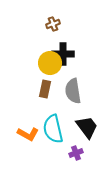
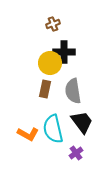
black cross: moved 1 px right, 2 px up
black trapezoid: moved 5 px left, 5 px up
purple cross: rotated 16 degrees counterclockwise
